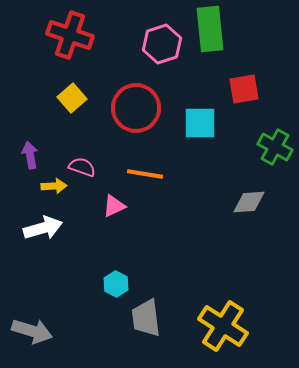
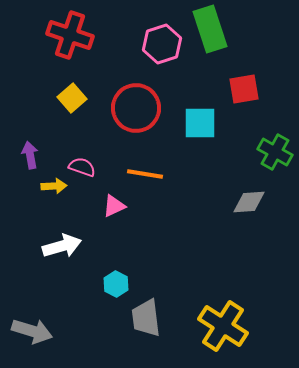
green rectangle: rotated 12 degrees counterclockwise
green cross: moved 5 px down
white arrow: moved 19 px right, 18 px down
